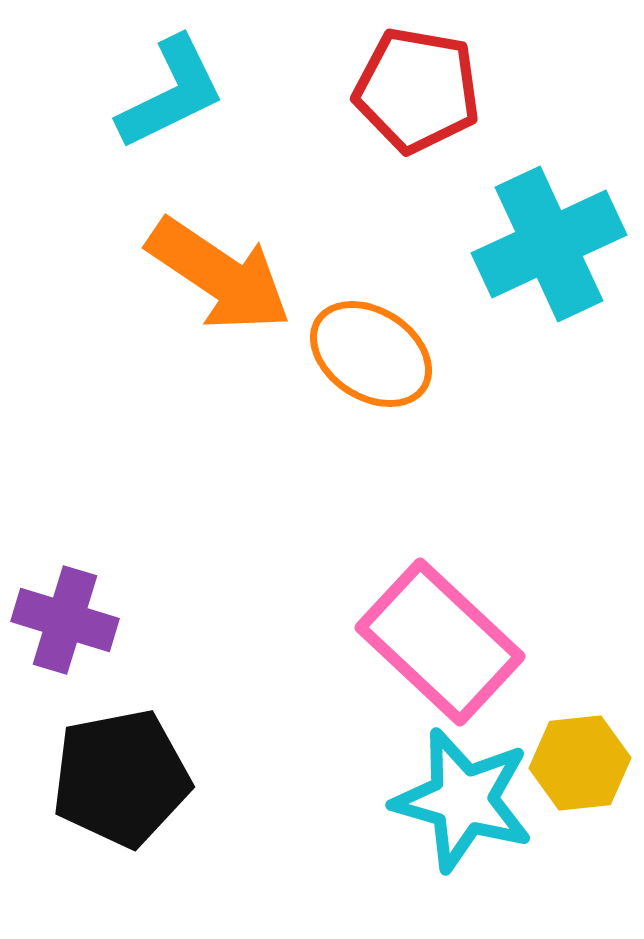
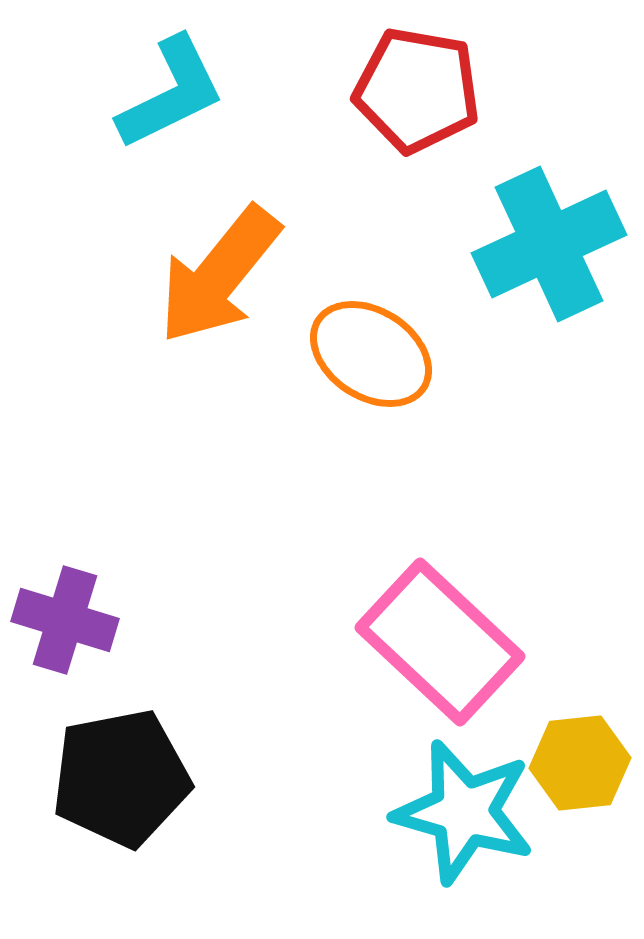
orange arrow: rotated 95 degrees clockwise
cyan star: moved 1 px right, 12 px down
